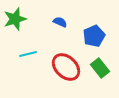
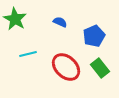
green star: rotated 25 degrees counterclockwise
